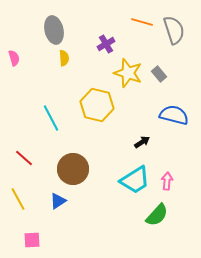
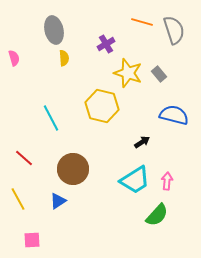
yellow hexagon: moved 5 px right, 1 px down
